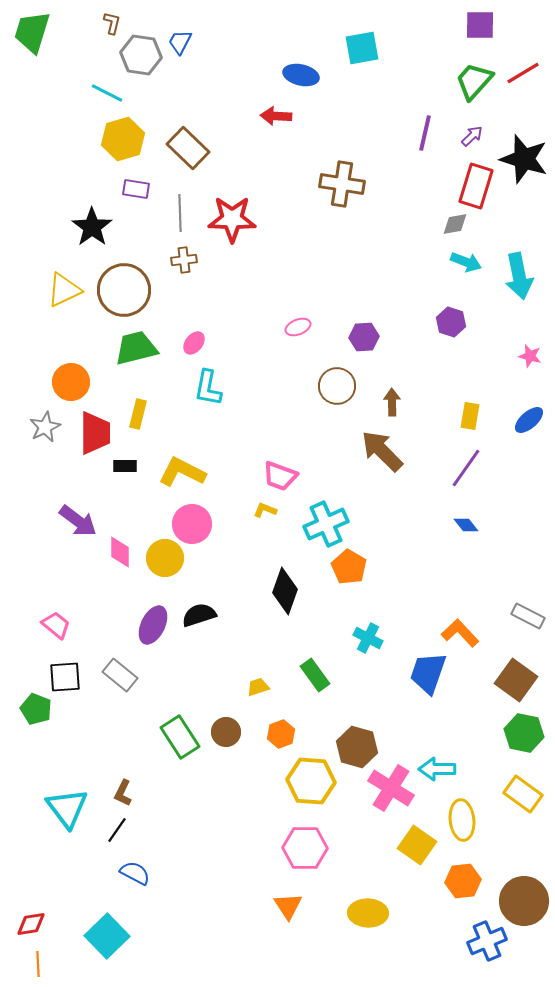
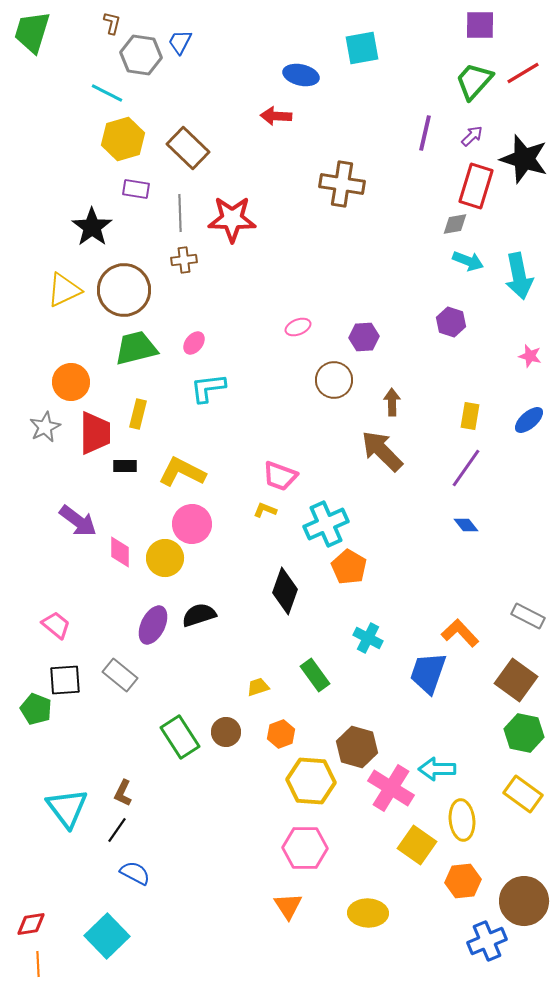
cyan arrow at (466, 262): moved 2 px right, 1 px up
brown circle at (337, 386): moved 3 px left, 6 px up
cyan L-shape at (208, 388): rotated 72 degrees clockwise
black square at (65, 677): moved 3 px down
